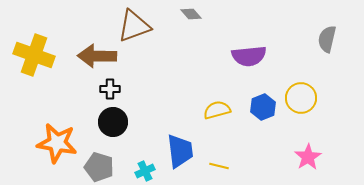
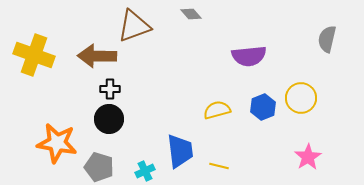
black circle: moved 4 px left, 3 px up
